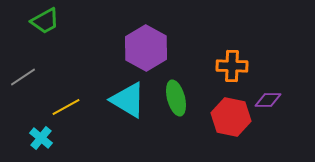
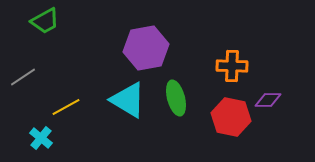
purple hexagon: rotated 21 degrees clockwise
